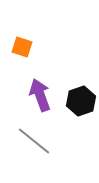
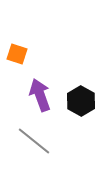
orange square: moved 5 px left, 7 px down
black hexagon: rotated 12 degrees counterclockwise
